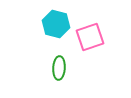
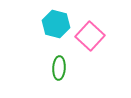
pink square: moved 1 px up; rotated 28 degrees counterclockwise
